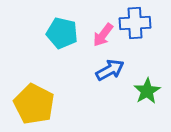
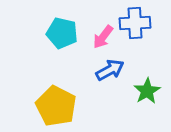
pink arrow: moved 2 px down
yellow pentagon: moved 22 px right, 2 px down
